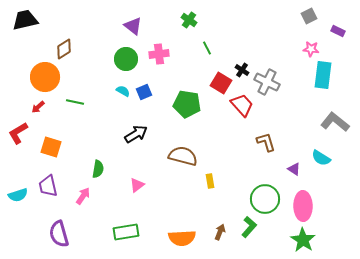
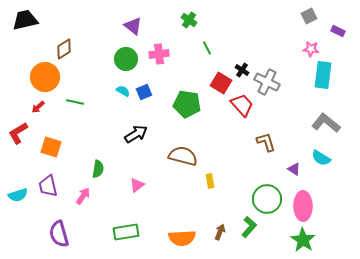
gray L-shape at (335, 122): moved 9 px left, 1 px down
green circle at (265, 199): moved 2 px right
